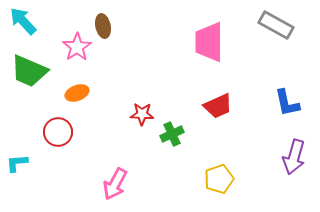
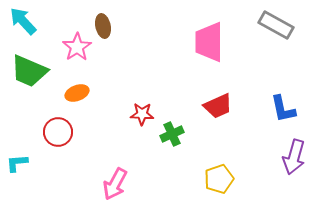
blue L-shape: moved 4 px left, 6 px down
